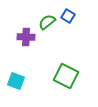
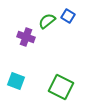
green semicircle: moved 1 px up
purple cross: rotated 18 degrees clockwise
green square: moved 5 px left, 11 px down
